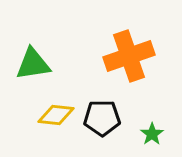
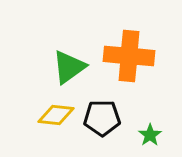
orange cross: rotated 24 degrees clockwise
green triangle: moved 36 px right, 3 px down; rotated 27 degrees counterclockwise
green star: moved 2 px left, 1 px down
